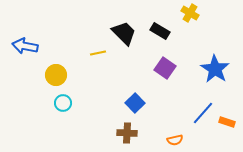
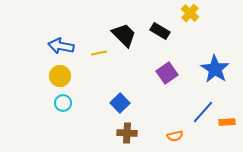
yellow cross: rotated 12 degrees clockwise
black trapezoid: moved 2 px down
blue arrow: moved 36 px right
yellow line: moved 1 px right
purple square: moved 2 px right, 5 px down; rotated 20 degrees clockwise
yellow circle: moved 4 px right, 1 px down
blue square: moved 15 px left
blue line: moved 1 px up
orange rectangle: rotated 21 degrees counterclockwise
orange semicircle: moved 4 px up
